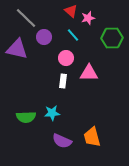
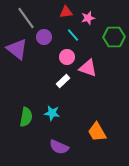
red triangle: moved 5 px left, 1 px down; rotated 48 degrees counterclockwise
gray line: rotated 10 degrees clockwise
green hexagon: moved 2 px right, 1 px up
purple triangle: rotated 25 degrees clockwise
pink circle: moved 1 px right, 1 px up
pink triangle: moved 1 px left, 5 px up; rotated 18 degrees clockwise
white rectangle: rotated 40 degrees clockwise
cyan star: rotated 14 degrees clockwise
green semicircle: rotated 78 degrees counterclockwise
orange trapezoid: moved 5 px right, 5 px up; rotated 15 degrees counterclockwise
purple semicircle: moved 3 px left, 6 px down
